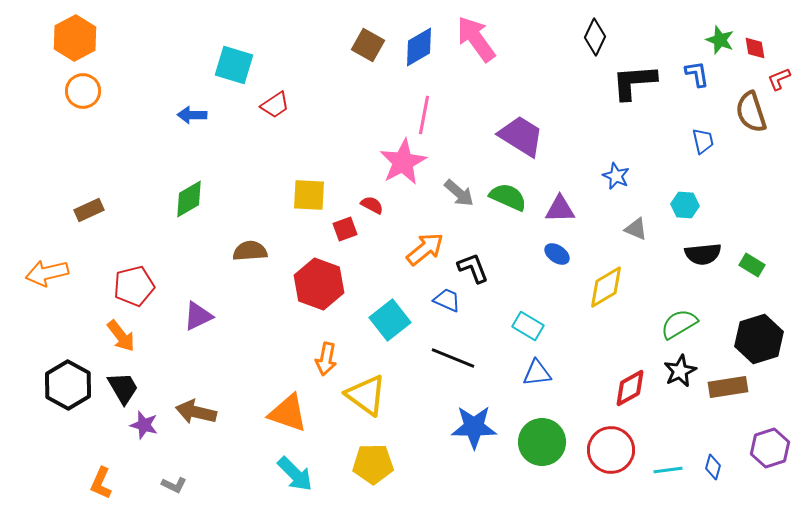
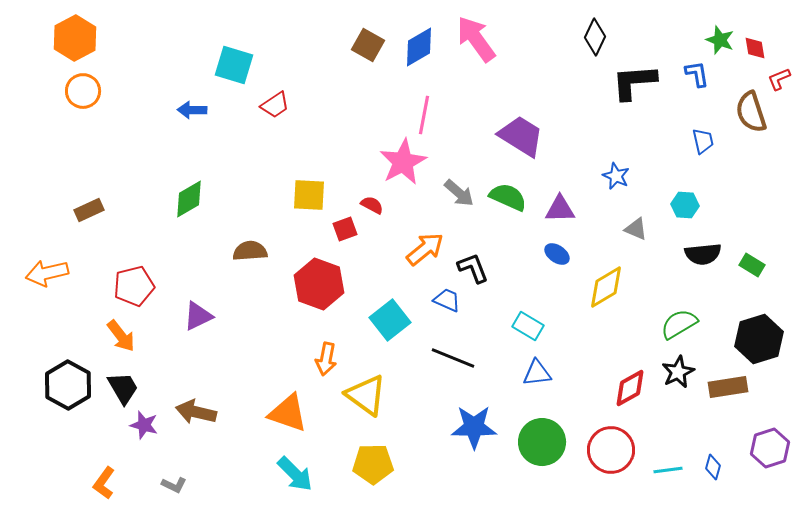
blue arrow at (192, 115): moved 5 px up
black star at (680, 371): moved 2 px left, 1 px down
orange L-shape at (101, 483): moved 3 px right; rotated 12 degrees clockwise
